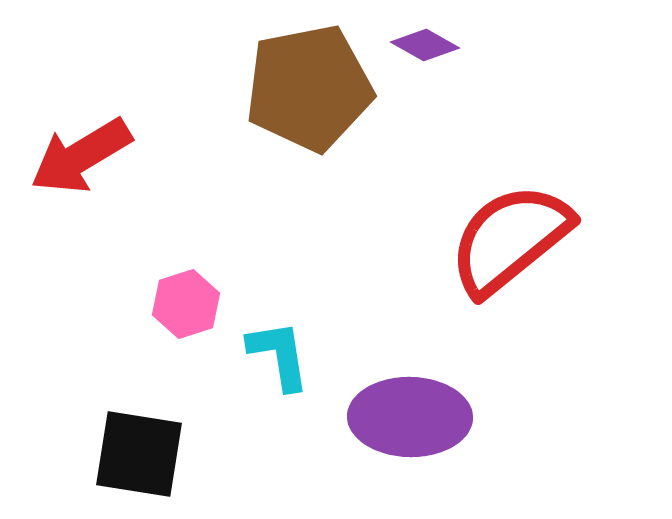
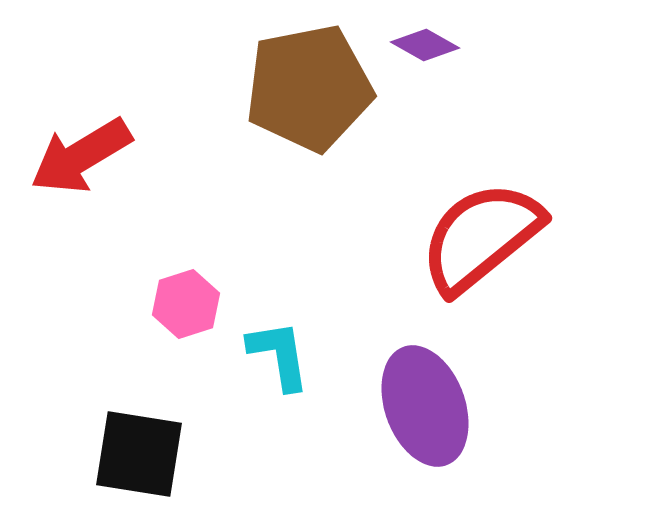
red semicircle: moved 29 px left, 2 px up
purple ellipse: moved 15 px right, 11 px up; rotated 69 degrees clockwise
